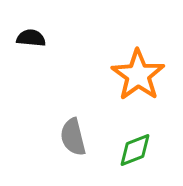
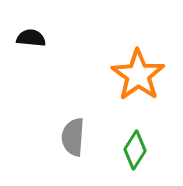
gray semicircle: rotated 18 degrees clockwise
green diamond: rotated 36 degrees counterclockwise
